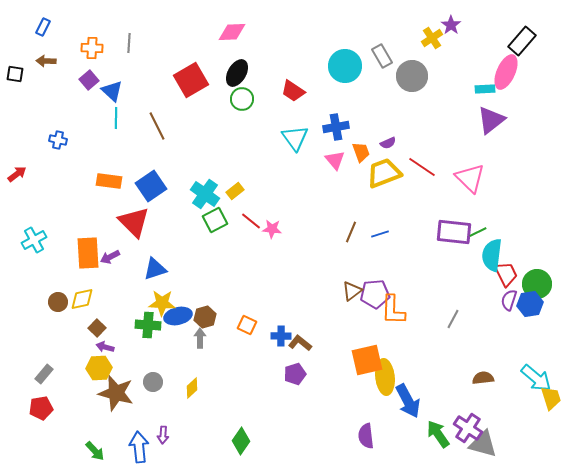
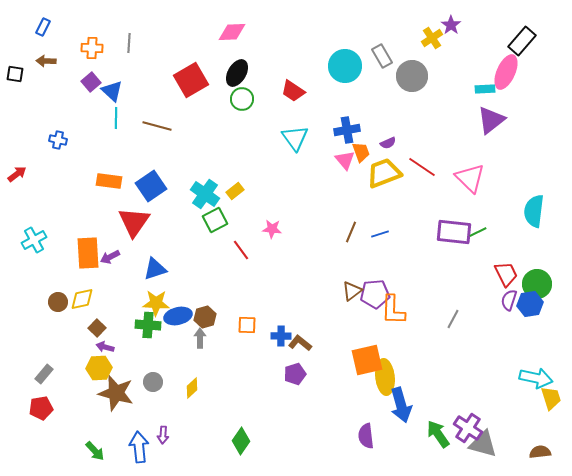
purple square at (89, 80): moved 2 px right, 2 px down
brown line at (157, 126): rotated 48 degrees counterclockwise
blue cross at (336, 127): moved 11 px right, 3 px down
pink triangle at (335, 160): moved 10 px right
red line at (251, 221): moved 10 px left, 29 px down; rotated 15 degrees clockwise
red triangle at (134, 222): rotated 20 degrees clockwise
cyan semicircle at (492, 255): moved 42 px right, 44 px up
yellow star at (162, 303): moved 6 px left
orange square at (247, 325): rotated 24 degrees counterclockwise
brown semicircle at (483, 378): moved 57 px right, 74 px down
cyan arrow at (536, 378): rotated 28 degrees counterclockwise
blue arrow at (408, 401): moved 7 px left, 4 px down; rotated 12 degrees clockwise
